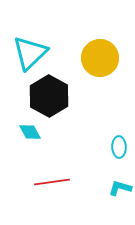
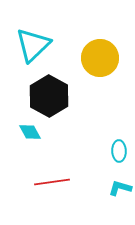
cyan triangle: moved 3 px right, 8 px up
cyan ellipse: moved 4 px down
